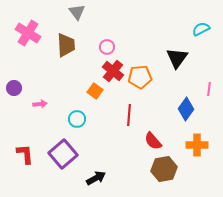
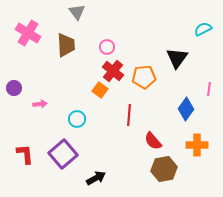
cyan semicircle: moved 2 px right
orange pentagon: moved 4 px right
orange square: moved 5 px right, 1 px up
